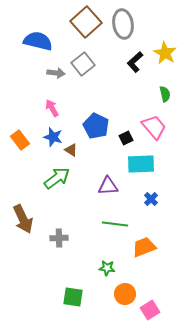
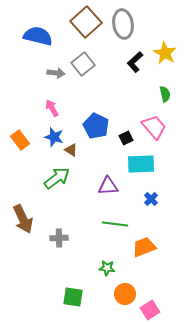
blue semicircle: moved 5 px up
blue star: moved 1 px right
